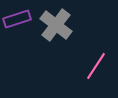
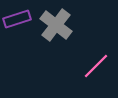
pink line: rotated 12 degrees clockwise
